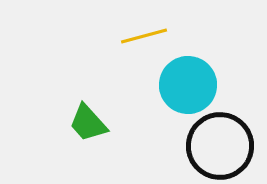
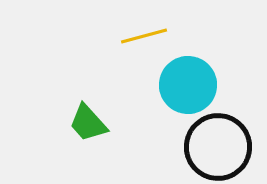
black circle: moved 2 px left, 1 px down
